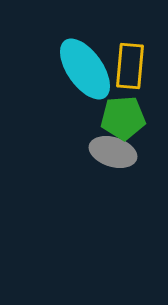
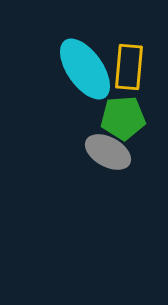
yellow rectangle: moved 1 px left, 1 px down
gray ellipse: moved 5 px left; rotated 12 degrees clockwise
